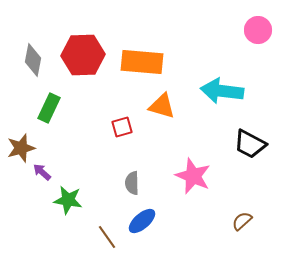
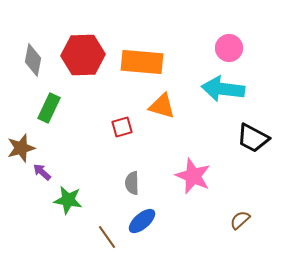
pink circle: moved 29 px left, 18 px down
cyan arrow: moved 1 px right, 2 px up
black trapezoid: moved 3 px right, 6 px up
brown semicircle: moved 2 px left, 1 px up
